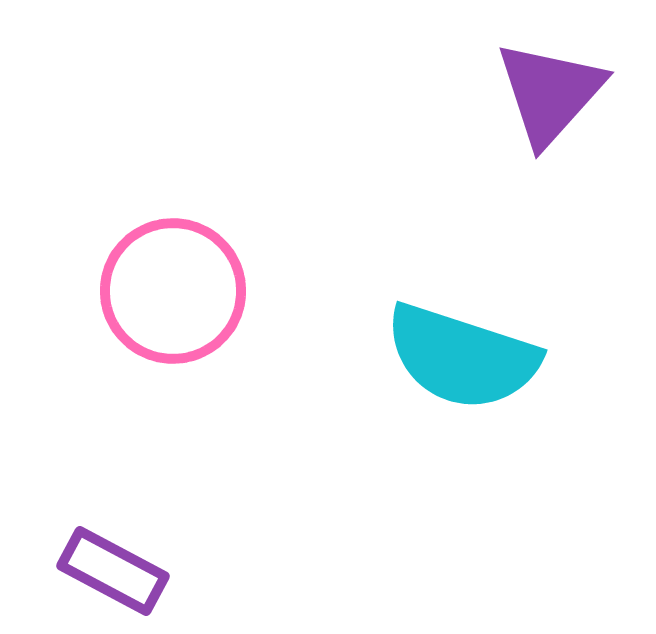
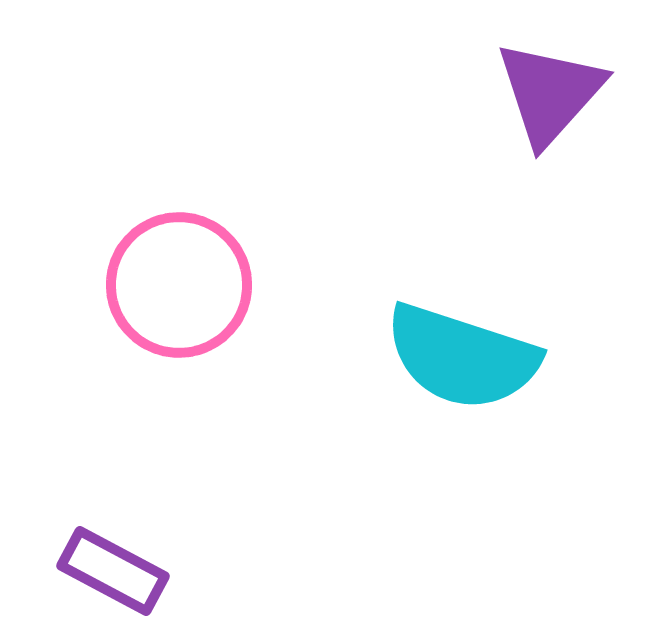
pink circle: moved 6 px right, 6 px up
